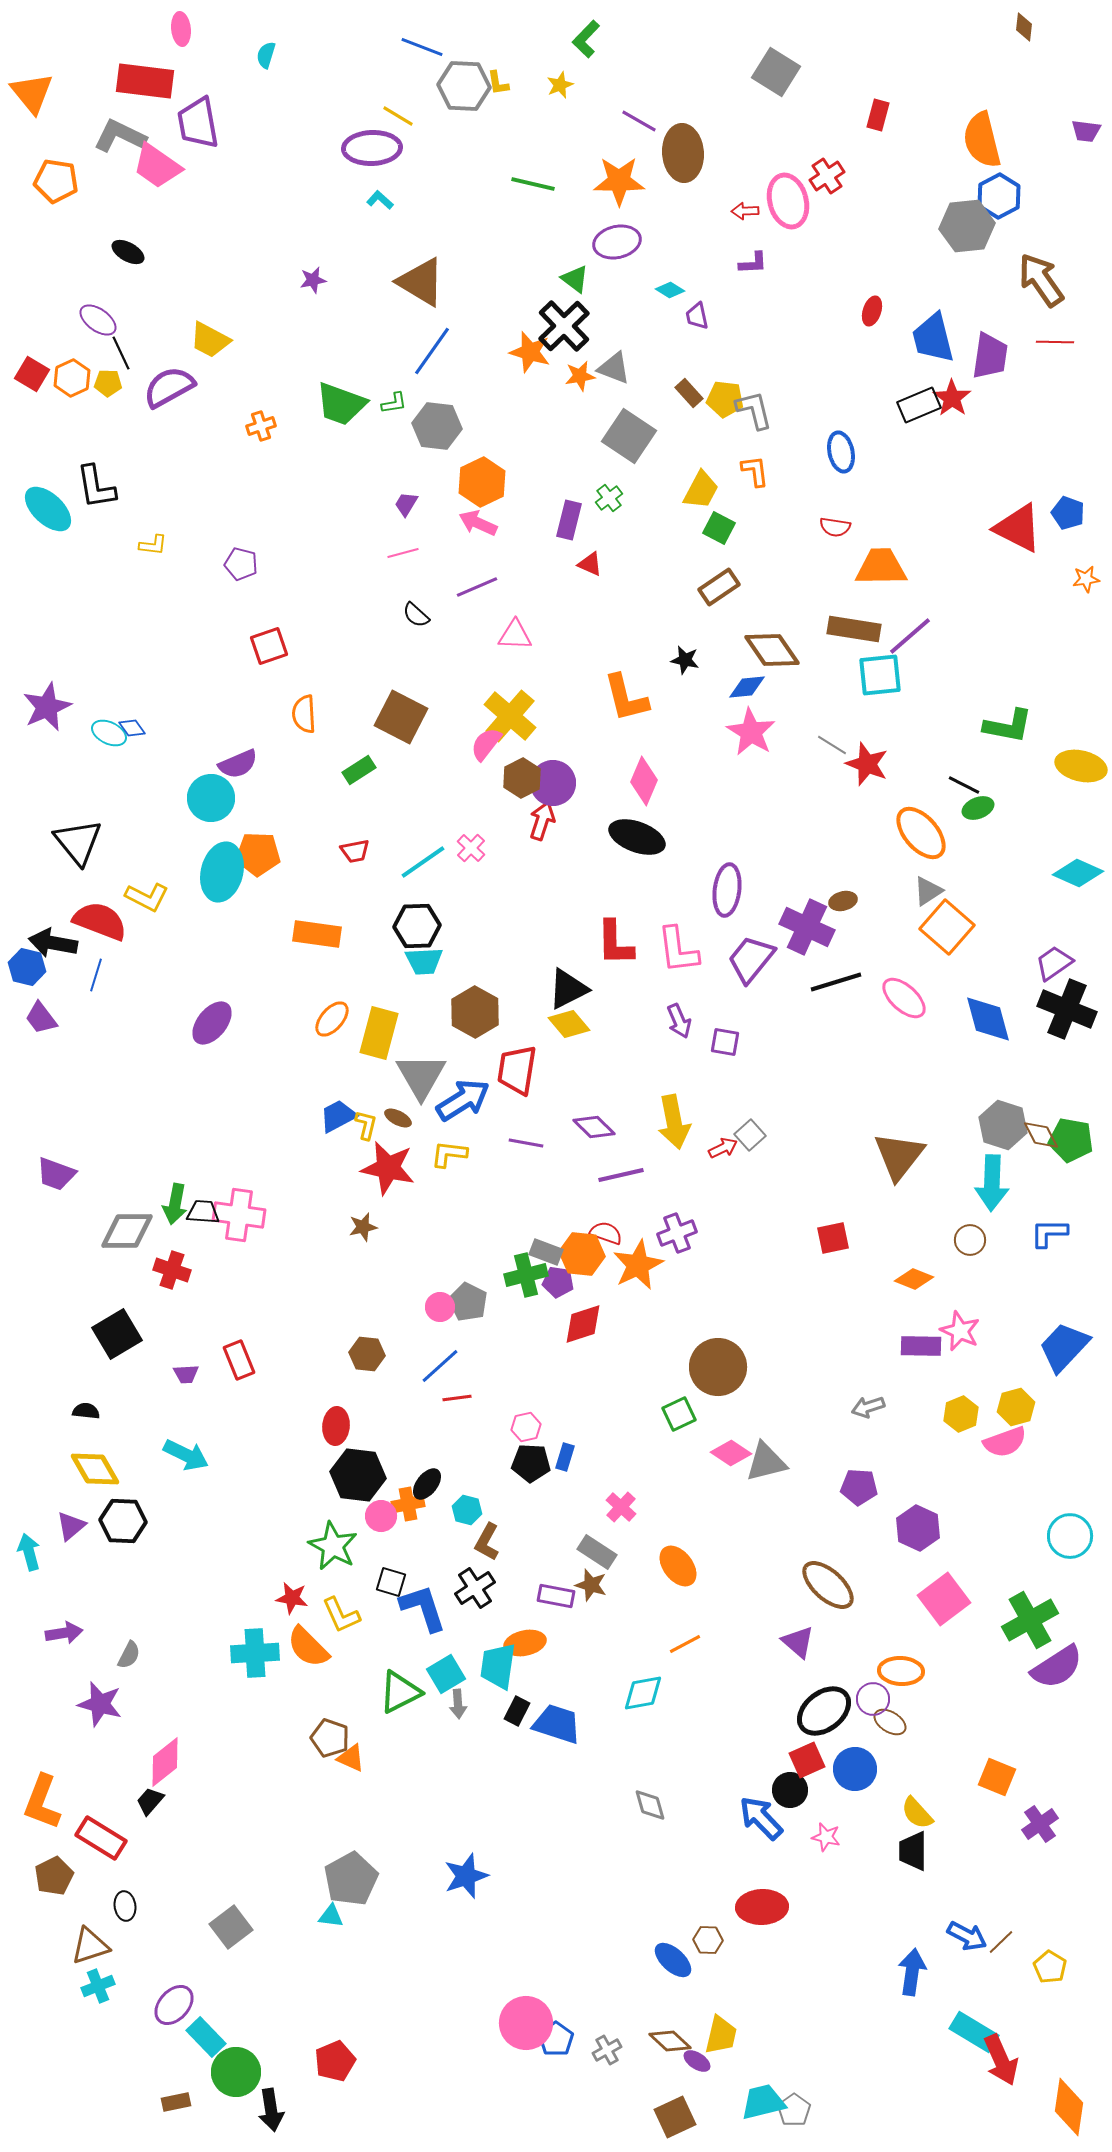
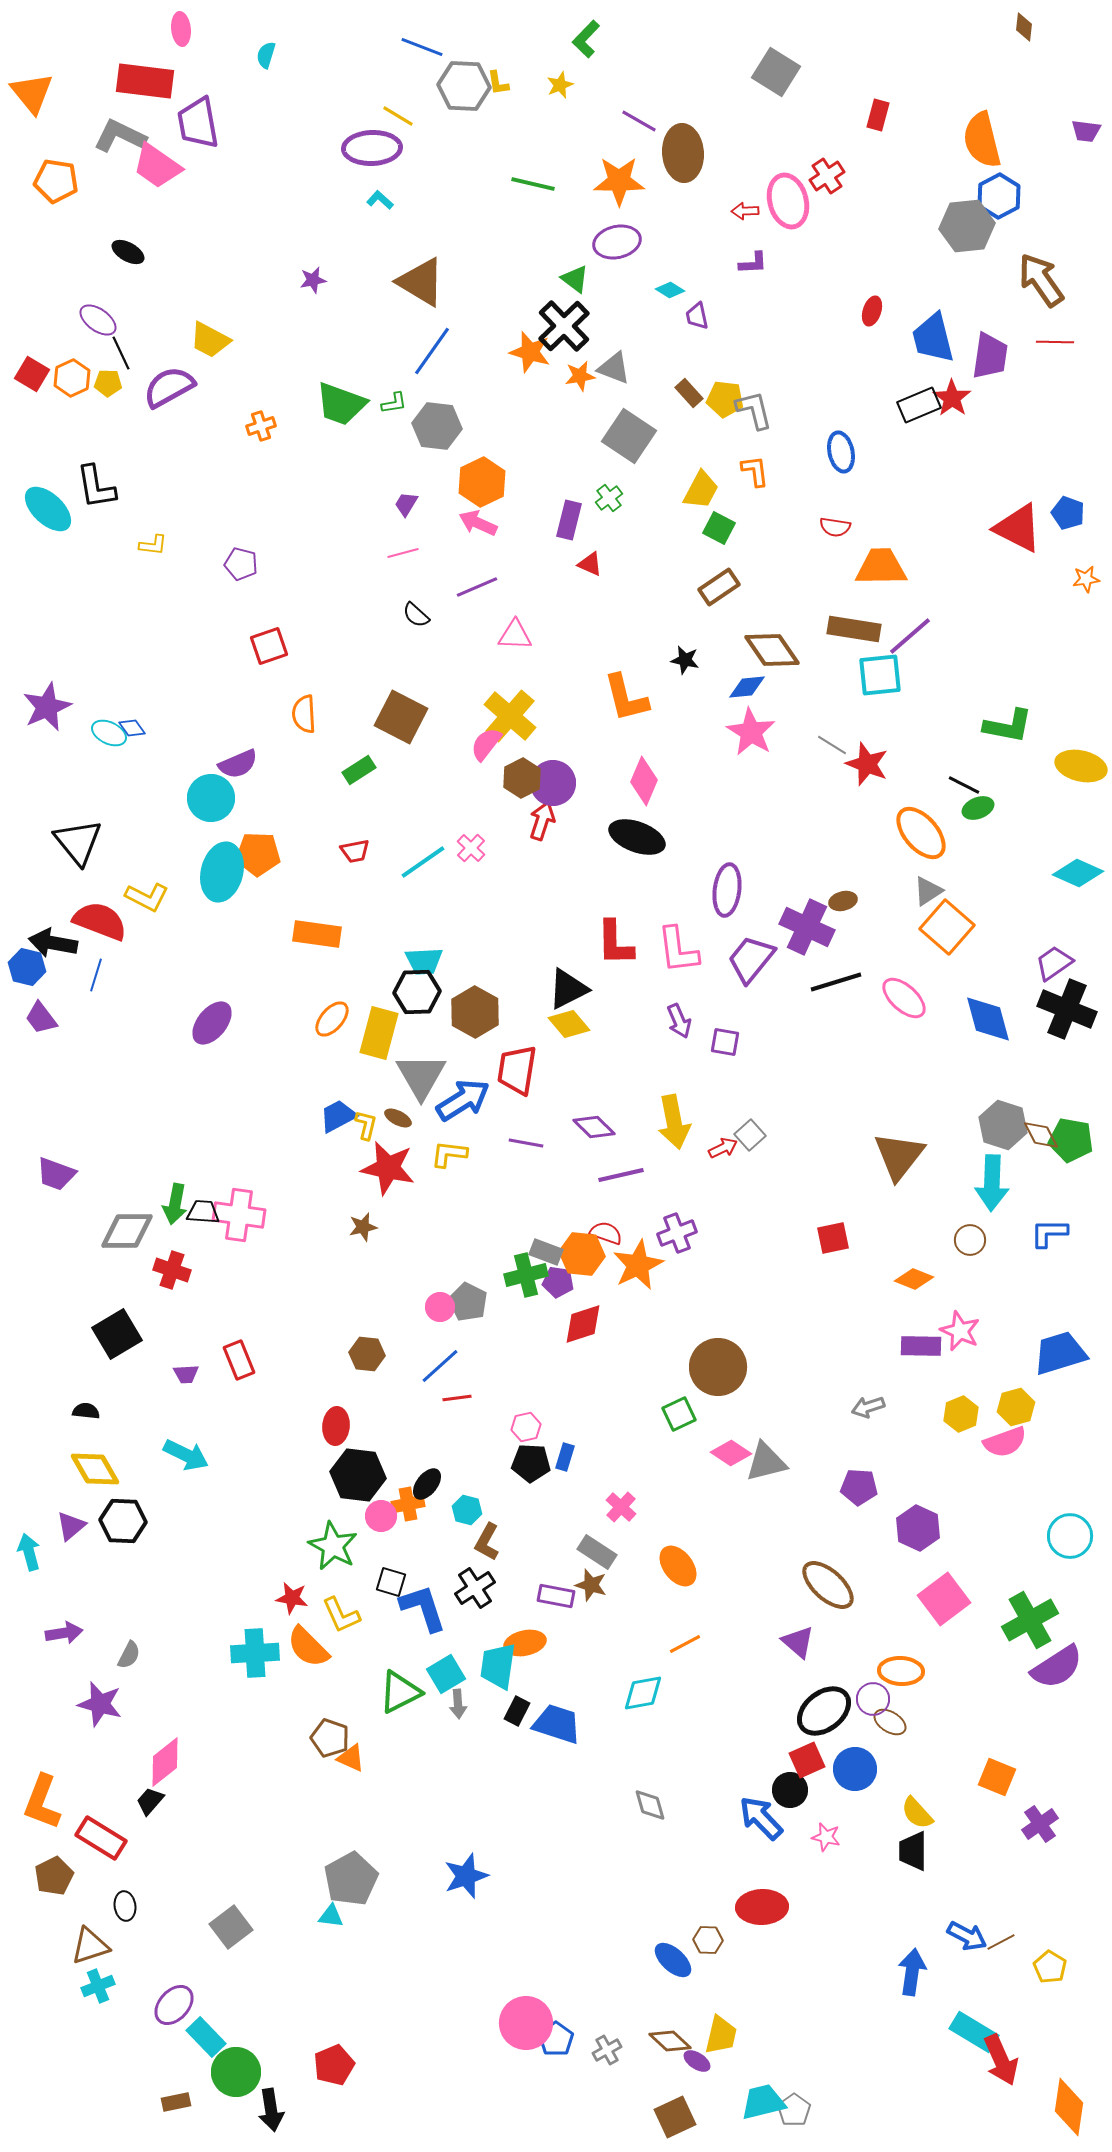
black hexagon at (417, 926): moved 66 px down
blue trapezoid at (1064, 1347): moved 4 px left, 6 px down; rotated 30 degrees clockwise
brown line at (1001, 1942): rotated 16 degrees clockwise
red pentagon at (335, 2061): moved 1 px left, 4 px down
